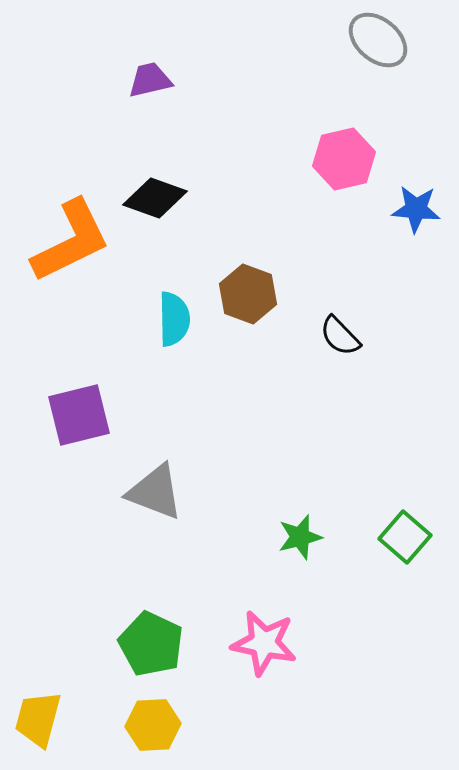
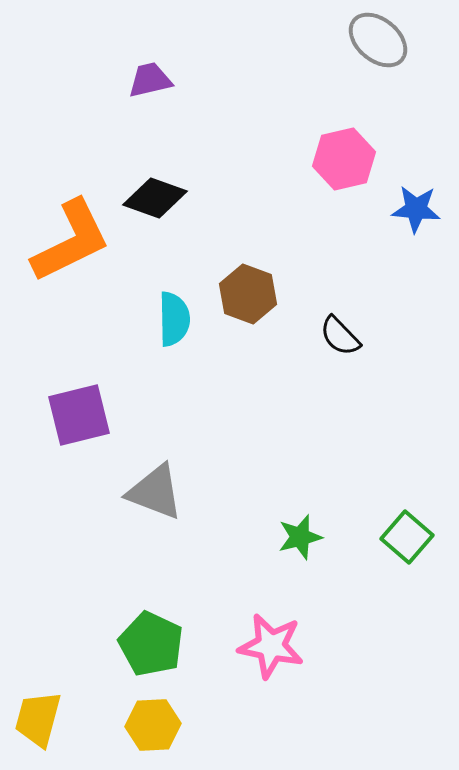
green square: moved 2 px right
pink star: moved 7 px right, 3 px down
